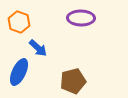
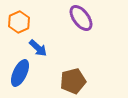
purple ellipse: rotated 52 degrees clockwise
orange hexagon: rotated 15 degrees clockwise
blue ellipse: moved 1 px right, 1 px down
